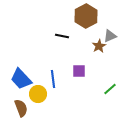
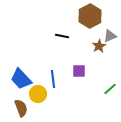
brown hexagon: moved 4 px right
